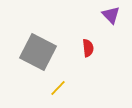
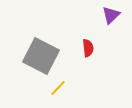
purple triangle: rotated 30 degrees clockwise
gray square: moved 3 px right, 4 px down
